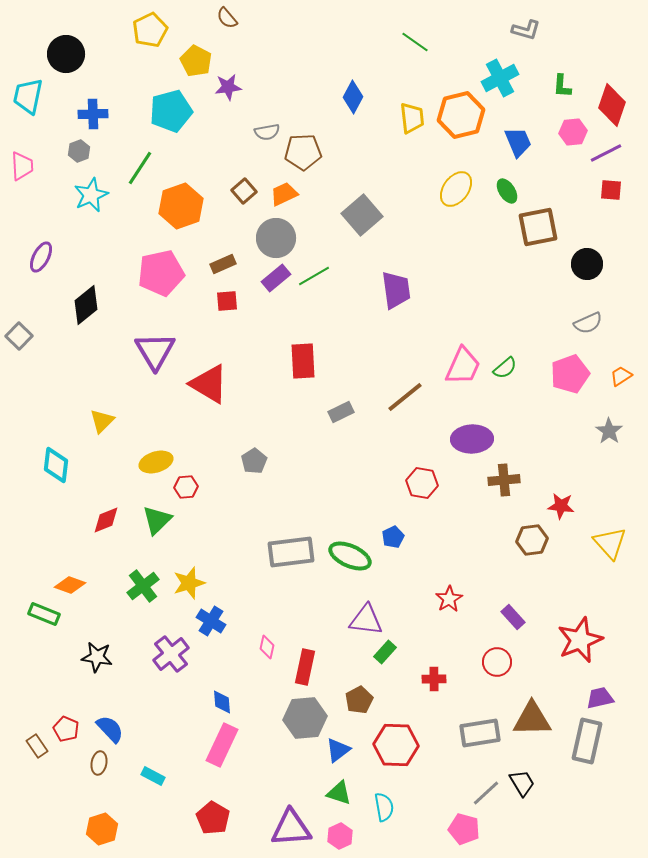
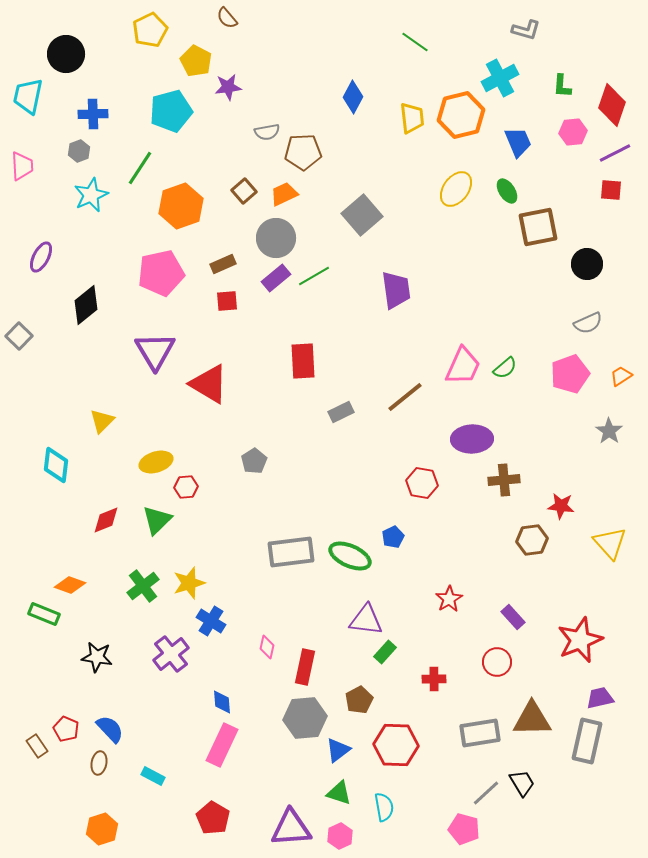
purple line at (606, 153): moved 9 px right
